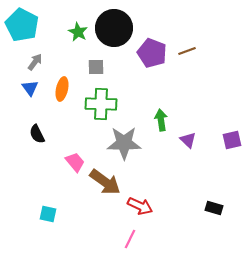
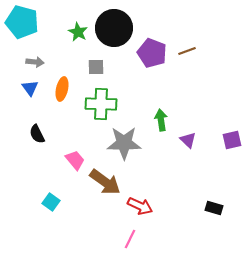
cyan pentagon: moved 3 px up; rotated 12 degrees counterclockwise
gray arrow: rotated 60 degrees clockwise
pink trapezoid: moved 2 px up
cyan square: moved 3 px right, 12 px up; rotated 24 degrees clockwise
